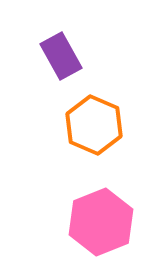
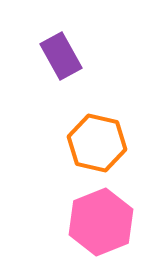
orange hexagon: moved 3 px right, 18 px down; rotated 10 degrees counterclockwise
